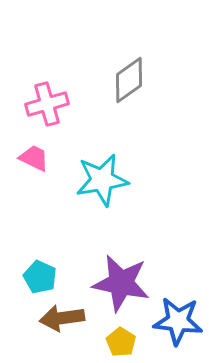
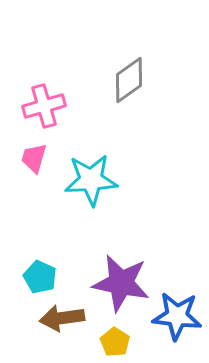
pink cross: moved 3 px left, 2 px down
pink trapezoid: rotated 100 degrees counterclockwise
cyan star: moved 11 px left; rotated 6 degrees clockwise
blue star: moved 1 px left, 5 px up
yellow pentagon: moved 6 px left
